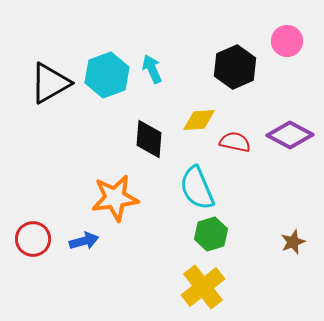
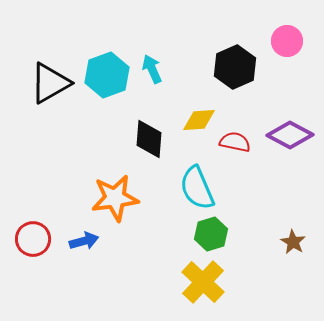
brown star: rotated 20 degrees counterclockwise
yellow cross: moved 5 px up; rotated 9 degrees counterclockwise
